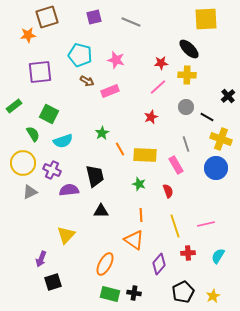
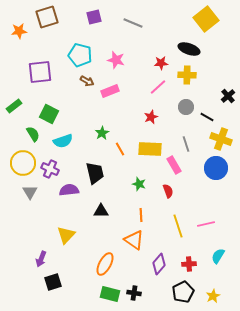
yellow square at (206, 19): rotated 35 degrees counterclockwise
gray line at (131, 22): moved 2 px right, 1 px down
orange star at (28, 35): moved 9 px left, 4 px up
black ellipse at (189, 49): rotated 25 degrees counterclockwise
yellow rectangle at (145, 155): moved 5 px right, 6 px up
pink rectangle at (176, 165): moved 2 px left
purple cross at (52, 170): moved 2 px left, 1 px up
black trapezoid at (95, 176): moved 3 px up
gray triangle at (30, 192): rotated 35 degrees counterclockwise
yellow line at (175, 226): moved 3 px right
red cross at (188, 253): moved 1 px right, 11 px down
